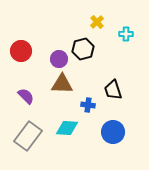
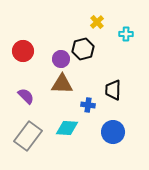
red circle: moved 2 px right
purple circle: moved 2 px right
black trapezoid: rotated 20 degrees clockwise
